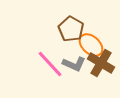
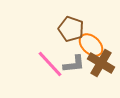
brown pentagon: rotated 10 degrees counterclockwise
gray L-shape: rotated 30 degrees counterclockwise
